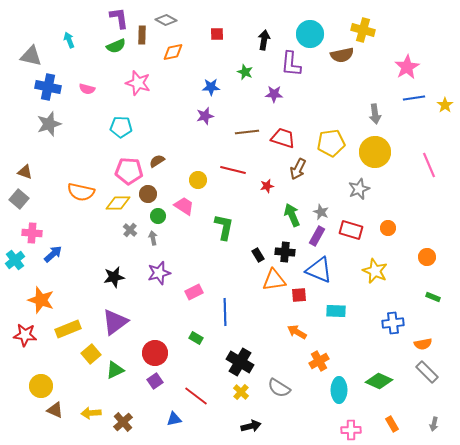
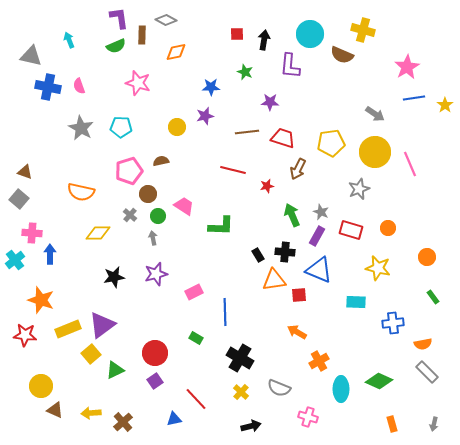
red square at (217, 34): moved 20 px right
orange diamond at (173, 52): moved 3 px right
brown semicircle at (342, 55): rotated 35 degrees clockwise
purple L-shape at (291, 64): moved 1 px left, 2 px down
pink semicircle at (87, 89): moved 8 px left, 3 px up; rotated 56 degrees clockwise
purple star at (274, 94): moved 4 px left, 8 px down
gray arrow at (375, 114): rotated 48 degrees counterclockwise
gray star at (49, 124): moved 32 px right, 4 px down; rotated 25 degrees counterclockwise
brown semicircle at (157, 161): moved 4 px right; rotated 21 degrees clockwise
pink line at (429, 165): moved 19 px left, 1 px up
pink pentagon at (129, 171): rotated 20 degrees counterclockwise
yellow circle at (198, 180): moved 21 px left, 53 px up
yellow diamond at (118, 203): moved 20 px left, 30 px down
green L-shape at (224, 227): moved 3 px left, 1 px up; rotated 80 degrees clockwise
gray cross at (130, 230): moved 15 px up
blue arrow at (53, 254): moved 3 px left; rotated 48 degrees counterclockwise
yellow star at (375, 271): moved 3 px right, 3 px up; rotated 10 degrees counterclockwise
purple star at (159, 273): moved 3 px left, 1 px down
green rectangle at (433, 297): rotated 32 degrees clockwise
cyan rectangle at (336, 311): moved 20 px right, 9 px up
purple triangle at (115, 322): moved 13 px left, 3 px down
black cross at (240, 362): moved 4 px up
gray semicircle at (279, 388): rotated 10 degrees counterclockwise
cyan ellipse at (339, 390): moved 2 px right, 1 px up
red line at (196, 396): moved 3 px down; rotated 10 degrees clockwise
orange rectangle at (392, 424): rotated 14 degrees clockwise
pink cross at (351, 430): moved 43 px left, 13 px up; rotated 18 degrees clockwise
